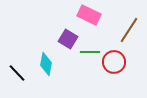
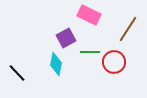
brown line: moved 1 px left, 1 px up
purple square: moved 2 px left, 1 px up; rotated 30 degrees clockwise
cyan diamond: moved 10 px right
